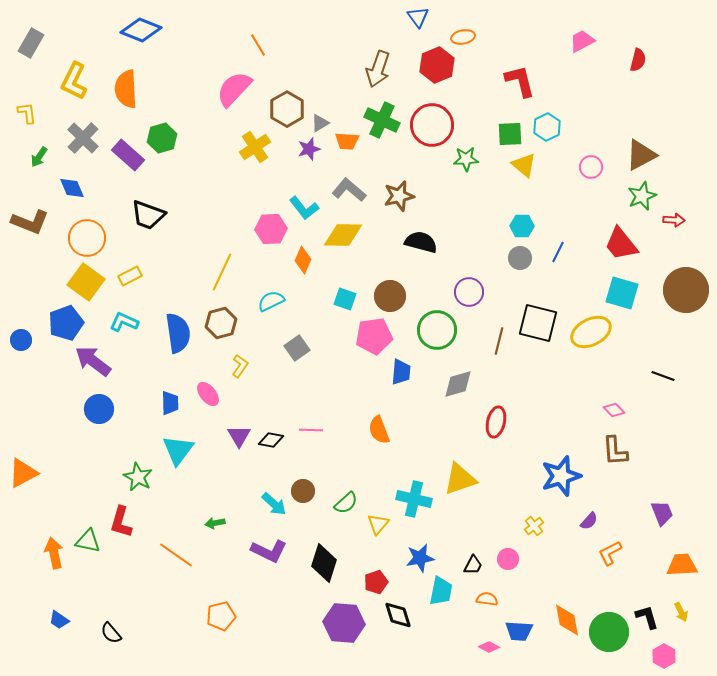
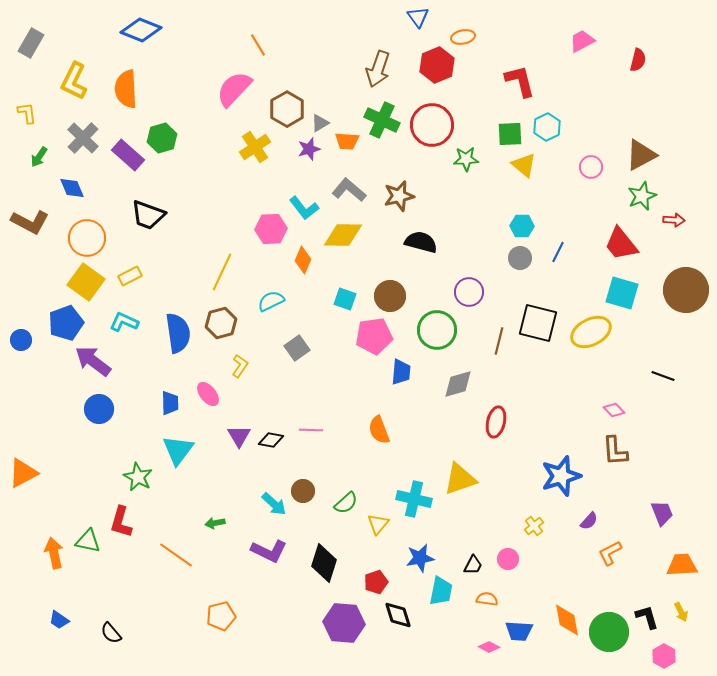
brown L-shape at (30, 222): rotated 6 degrees clockwise
